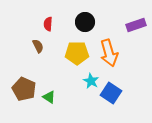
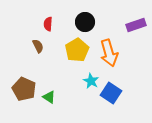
yellow pentagon: moved 3 px up; rotated 30 degrees counterclockwise
